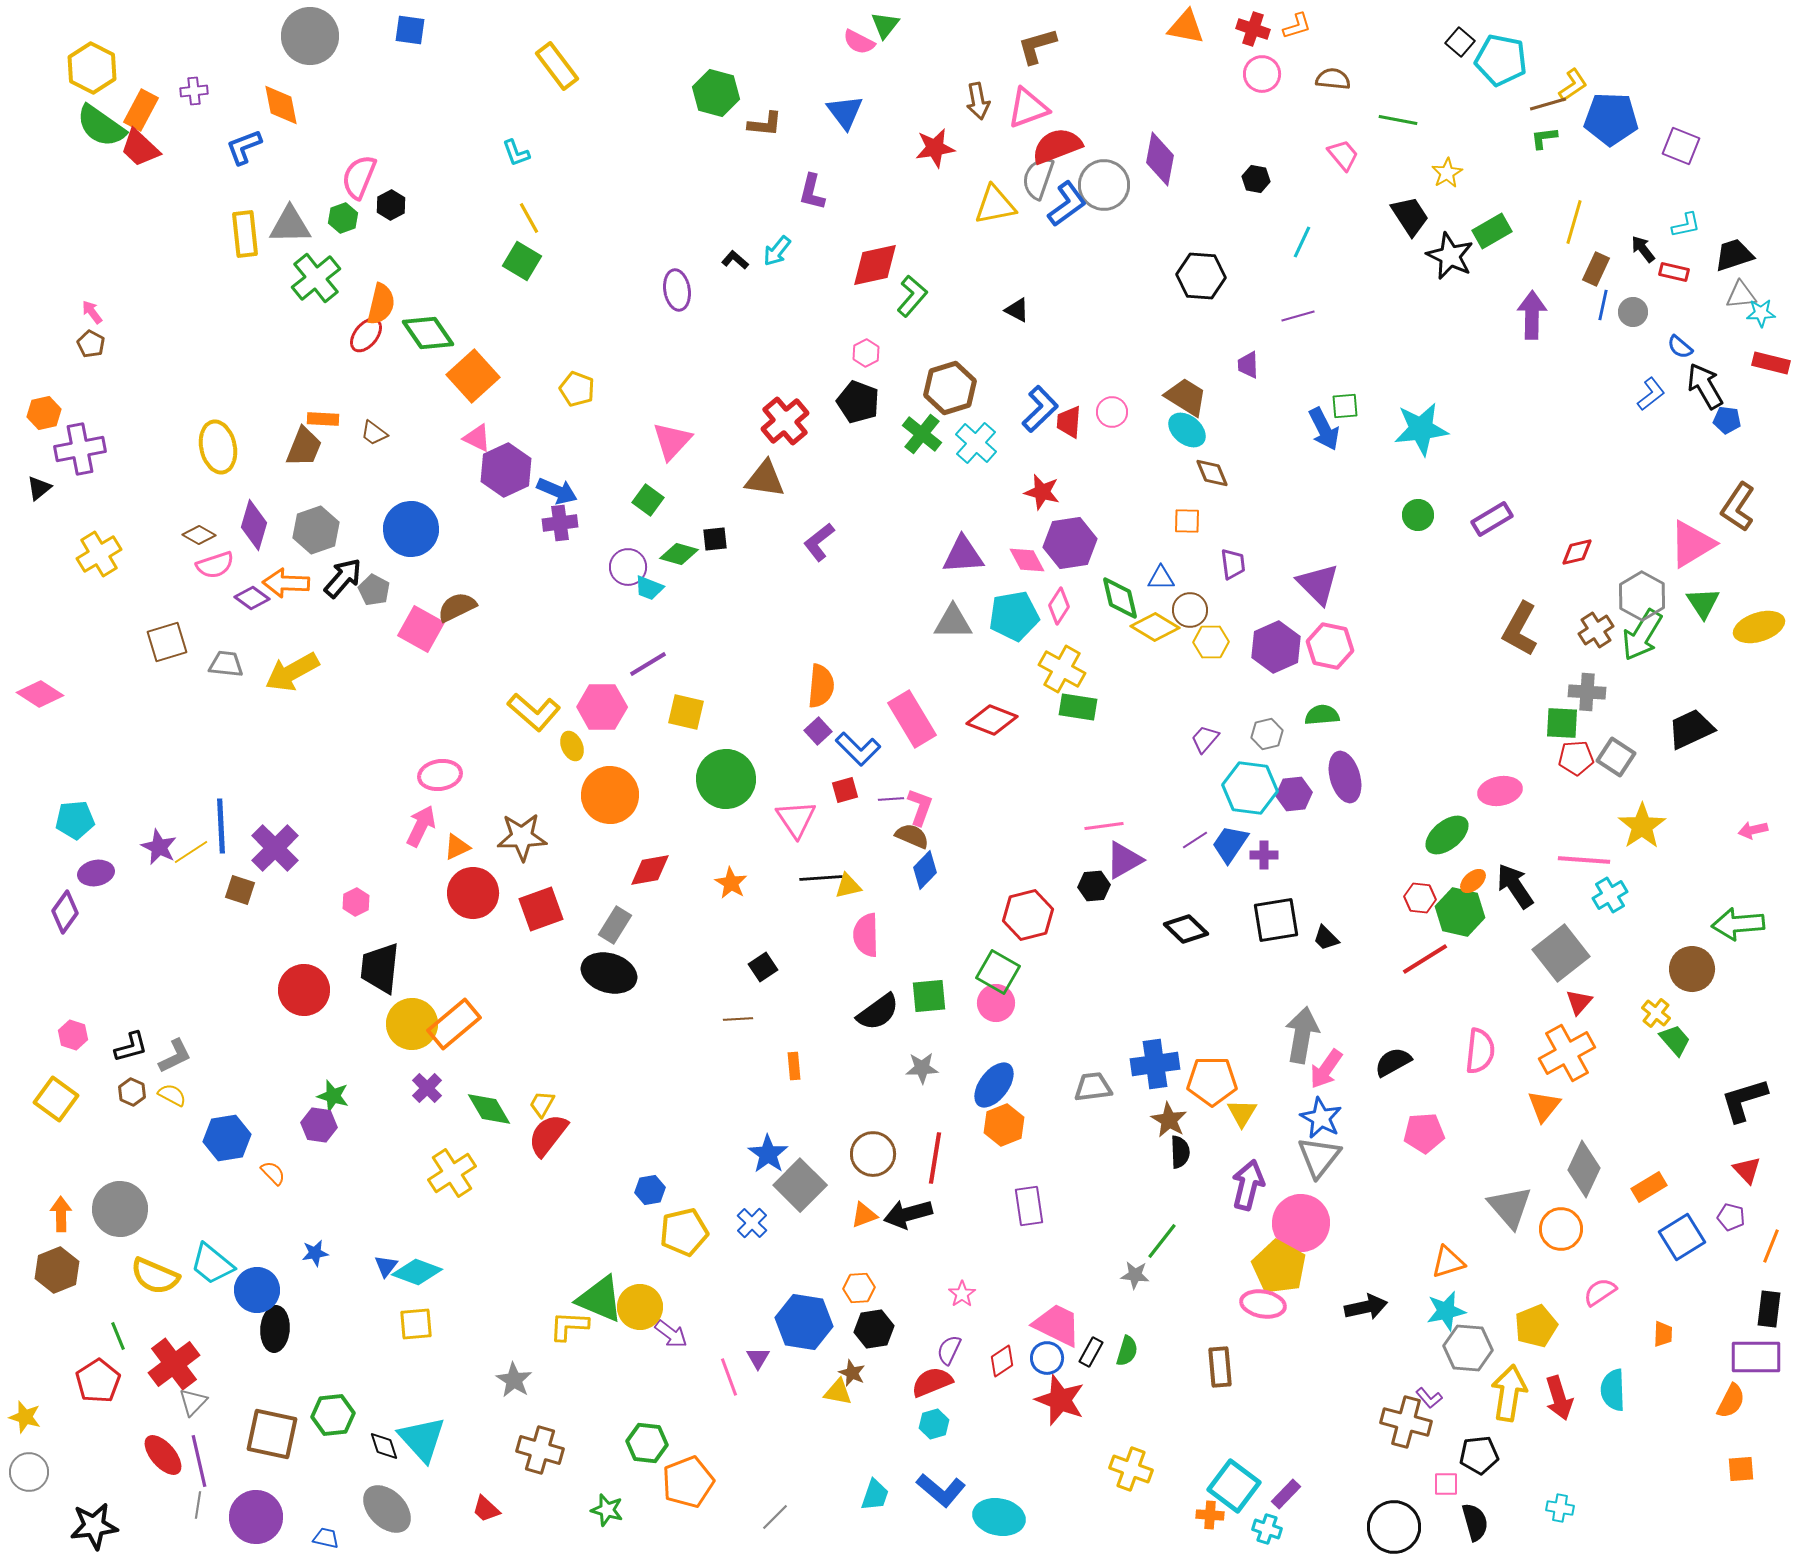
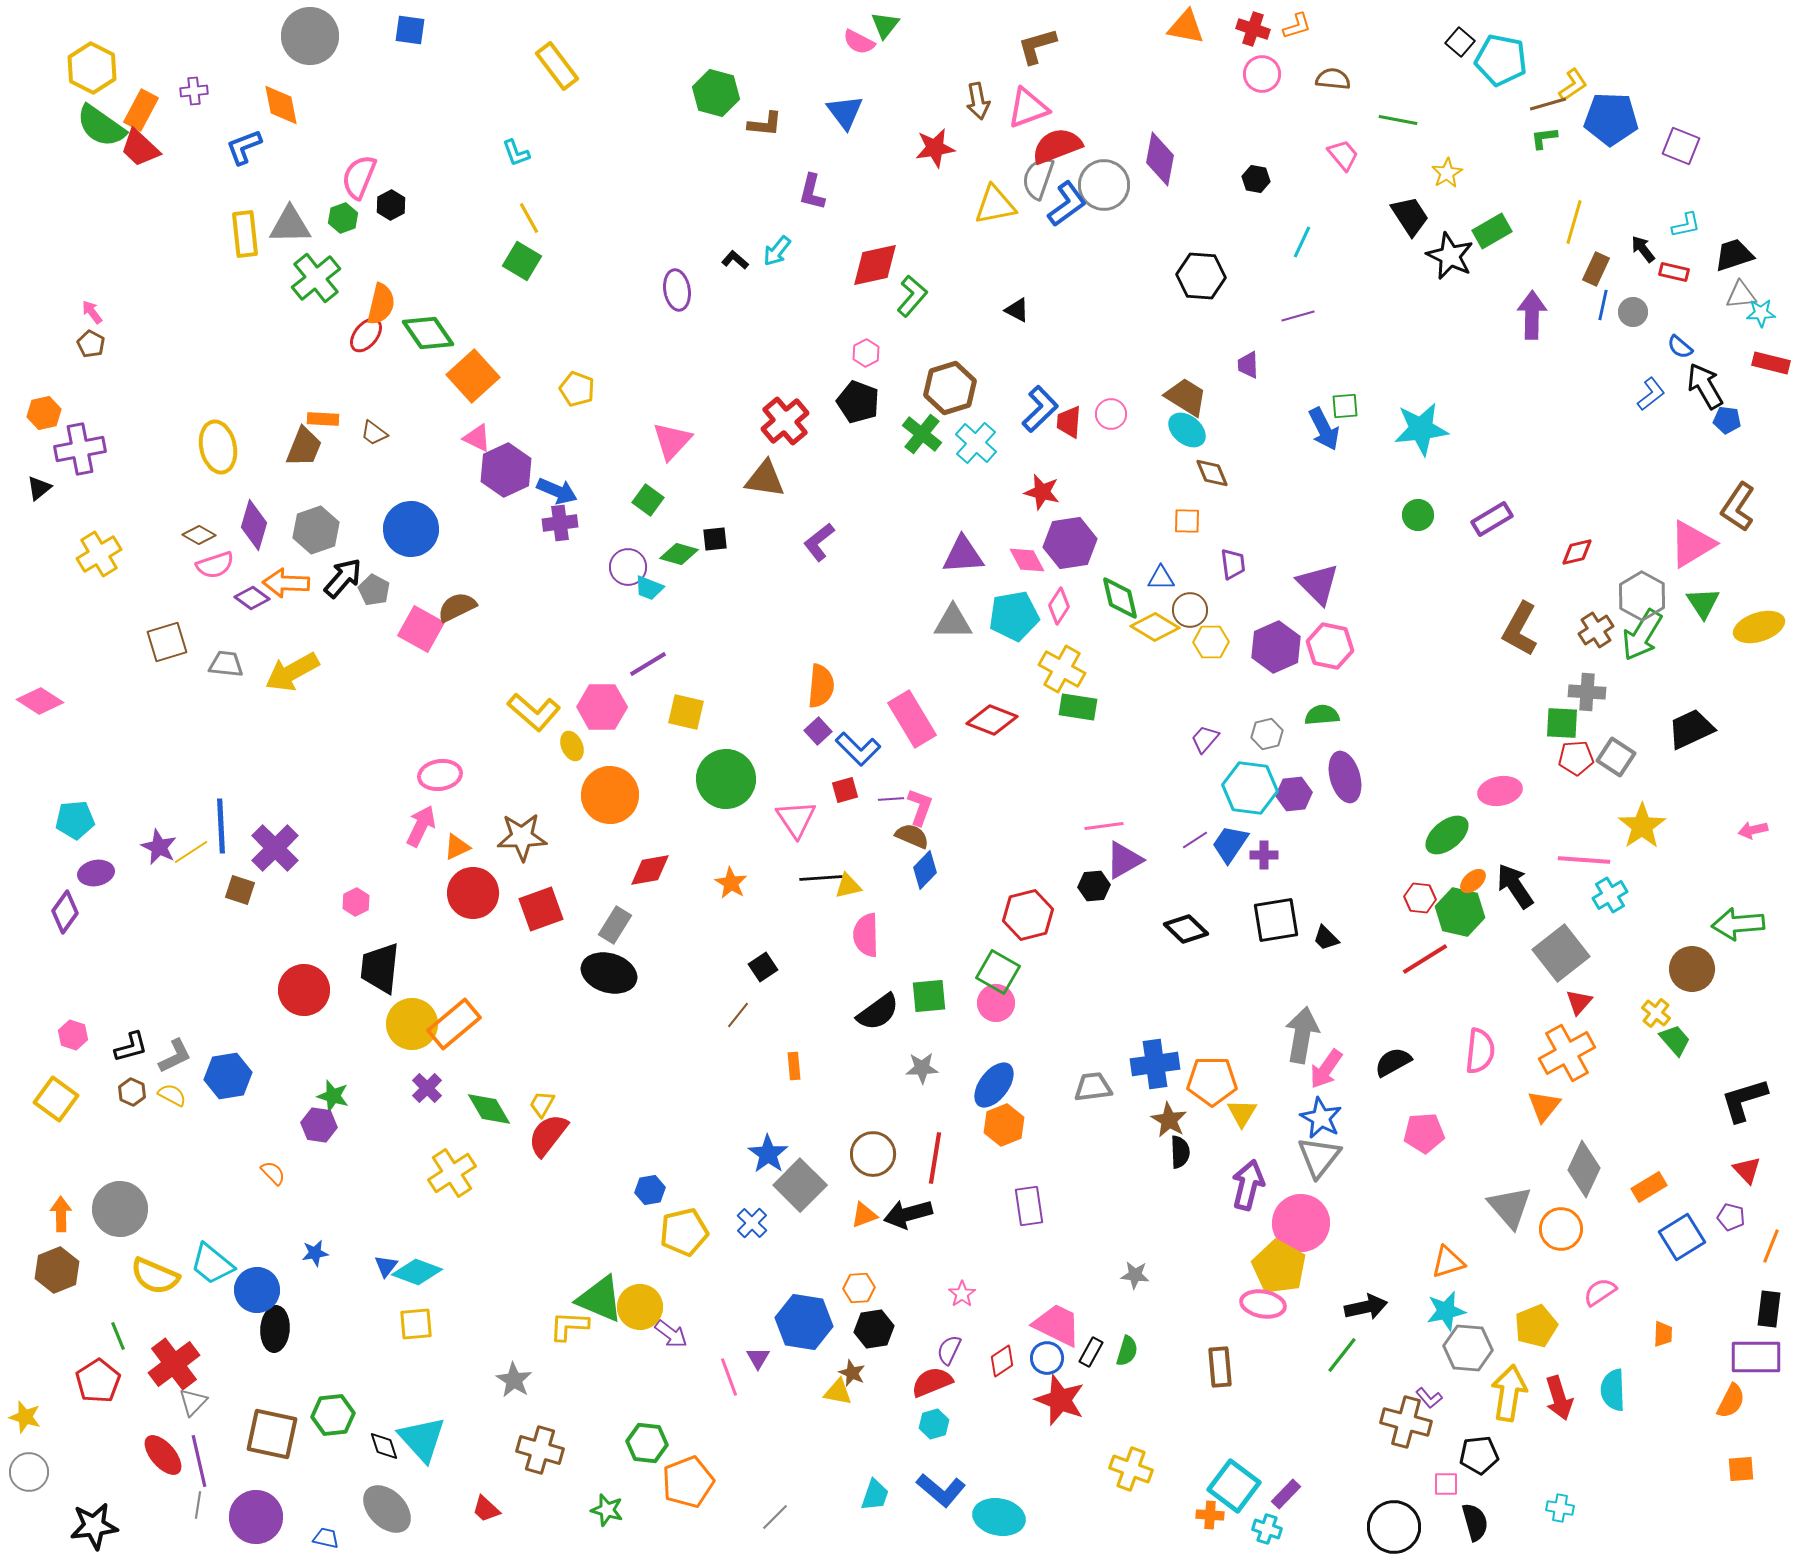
pink circle at (1112, 412): moved 1 px left, 2 px down
pink diamond at (40, 694): moved 7 px down
brown line at (738, 1019): moved 4 px up; rotated 48 degrees counterclockwise
blue hexagon at (227, 1138): moved 1 px right, 62 px up
green line at (1162, 1241): moved 180 px right, 114 px down
